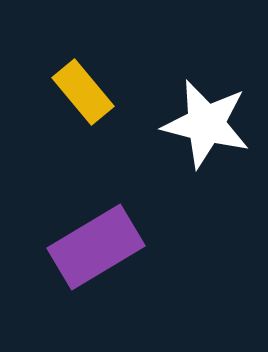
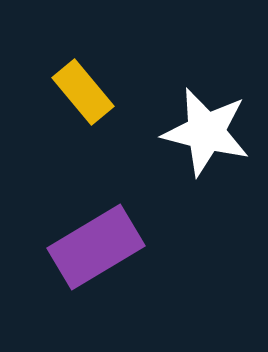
white star: moved 8 px down
